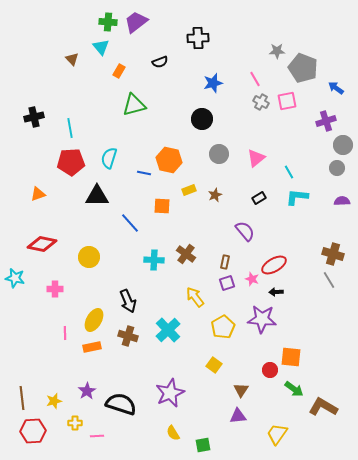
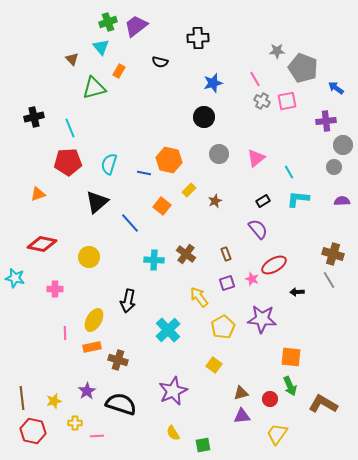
green cross at (108, 22): rotated 24 degrees counterclockwise
purple trapezoid at (136, 22): moved 4 px down
black semicircle at (160, 62): rotated 35 degrees clockwise
gray cross at (261, 102): moved 1 px right, 1 px up
green triangle at (134, 105): moved 40 px left, 17 px up
black circle at (202, 119): moved 2 px right, 2 px up
purple cross at (326, 121): rotated 12 degrees clockwise
cyan line at (70, 128): rotated 12 degrees counterclockwise
cyan semicircle at (109, 158): moved 6 px down
red pentagon at (71, 162): moved 3 px left
gray circle at (337, 168): moved 3 px left, 1 px up
yellow rectangle at (189, 190): rotated 24 degrees counterclockwise
brown star at (215, 195): moved 6 px down
black triangle at (97, 196): moved 6 px down; rotated 40 degrees counterclockwise
cyan L-shape at (297, 197): moved 1 px right, 2 px down
black rectangle at (259, 198): moved 4 px right, 3 px down
orange square at (162, 206): rotated 36 degrees clockwise
purple semicircle at (245, 231): moved 13 px right, 2 px up
brown rectangle at (225, 262): moved 1 px right, 8 px up; rotated 32 degrees counterclockwise
black arrow at (276, 292): moved 21 px right
yellow arrow at (195, 297): moved 4 px right
black arrow at (128, 301): rotated 35 degrees clockwise
brown cross at (128, 336): moved 10 px left, 24 px down
red circle at (270, 370): moved 29 px down
green arrow at (294, 389): moved 4 px left, 3 px up; rotated 30 degrees clockwise
brown triangle at (241, 390): moved 3 px down; rotated 42 degrees clockwise
purple star at (170, 393): moved 3 px right, 2 px up
brown L-shape at (323, 407): moved 3 px up
purple triangle at (238, 416): moved 4 px right
red hexagon at (33, 431): rotated 15 degrees clockwise
